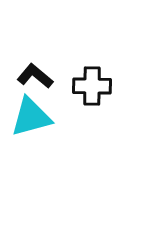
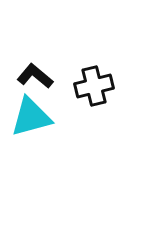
black cross: moved 2 px right; rotated 15 degrees counterclockwise
